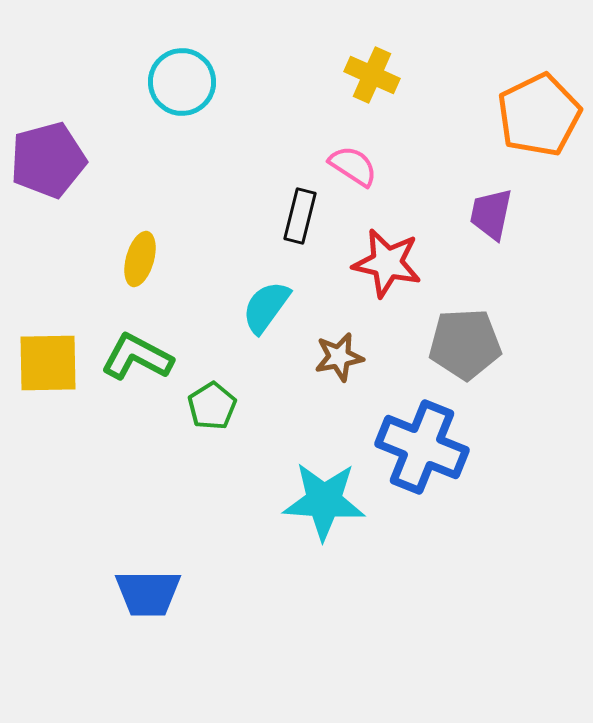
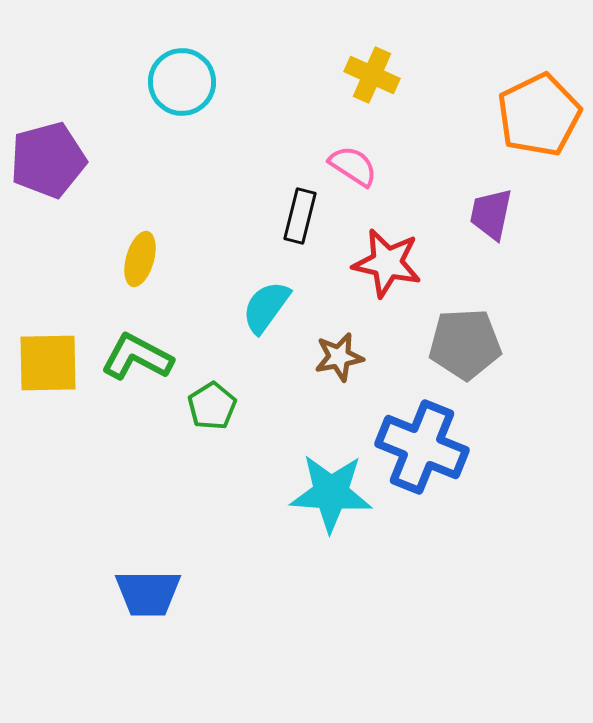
cyan star: moved 7 px right, 8 px up
